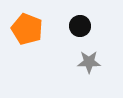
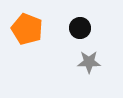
black circle: moved 2 px down
